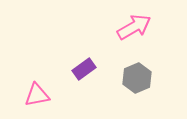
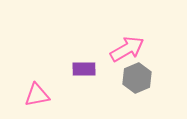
pink arrow: moved 7 px left, 22 px down
purple rectangle: rotated 35 degrees clockwise
